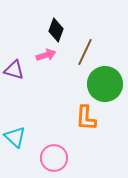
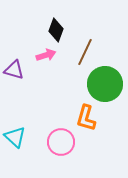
orange L-shape: rotated 12 degrees clockwise
pink circle: moved 7 px right, 16 px up
